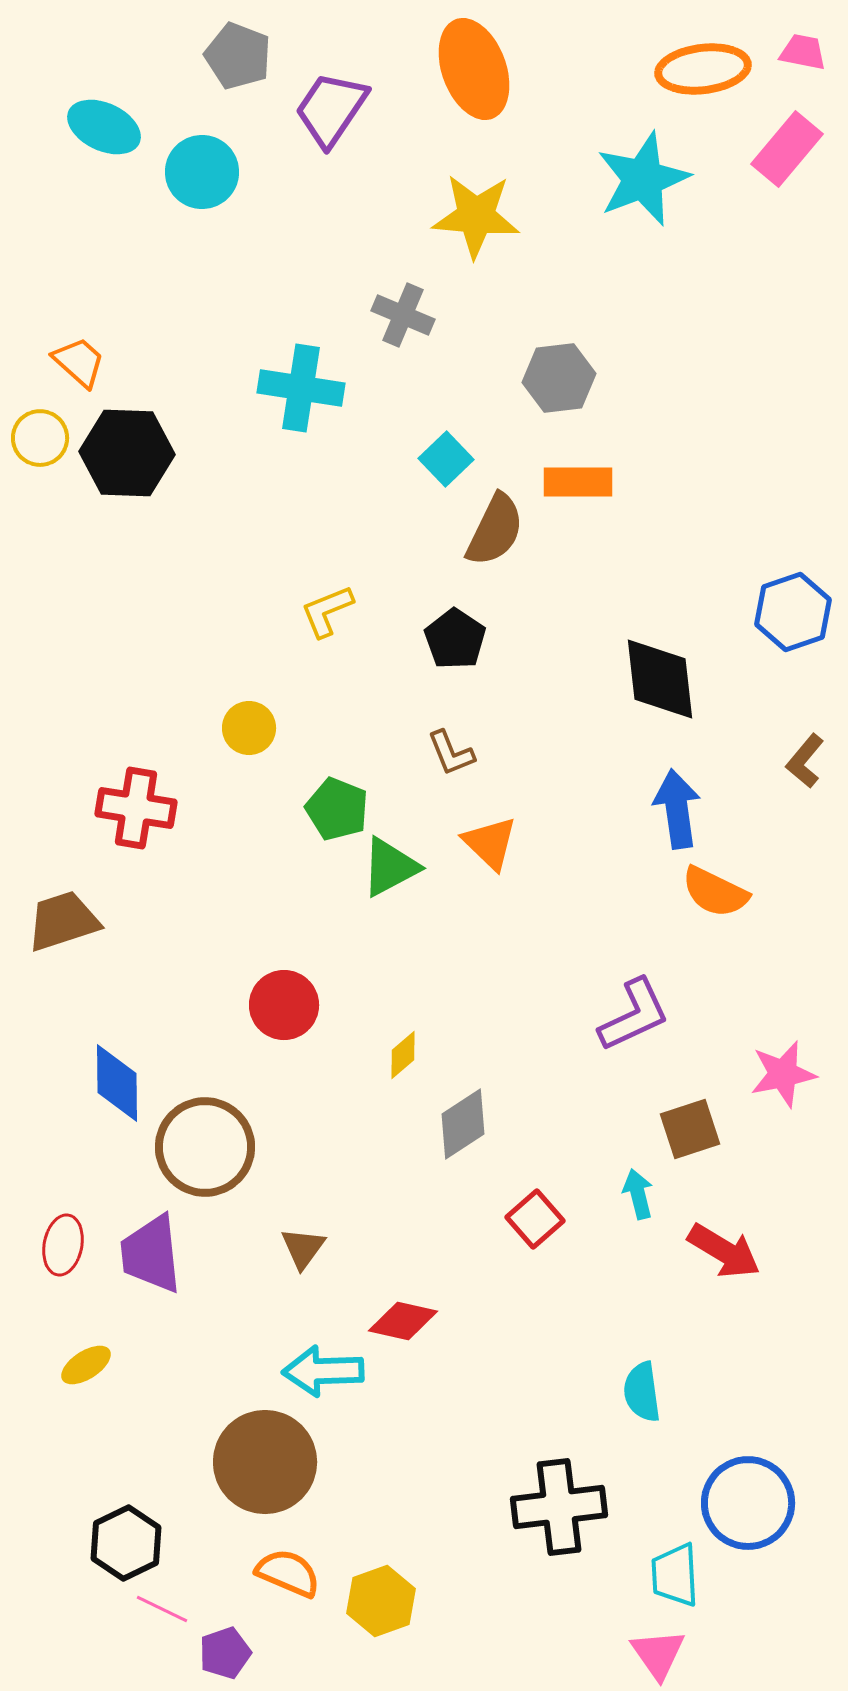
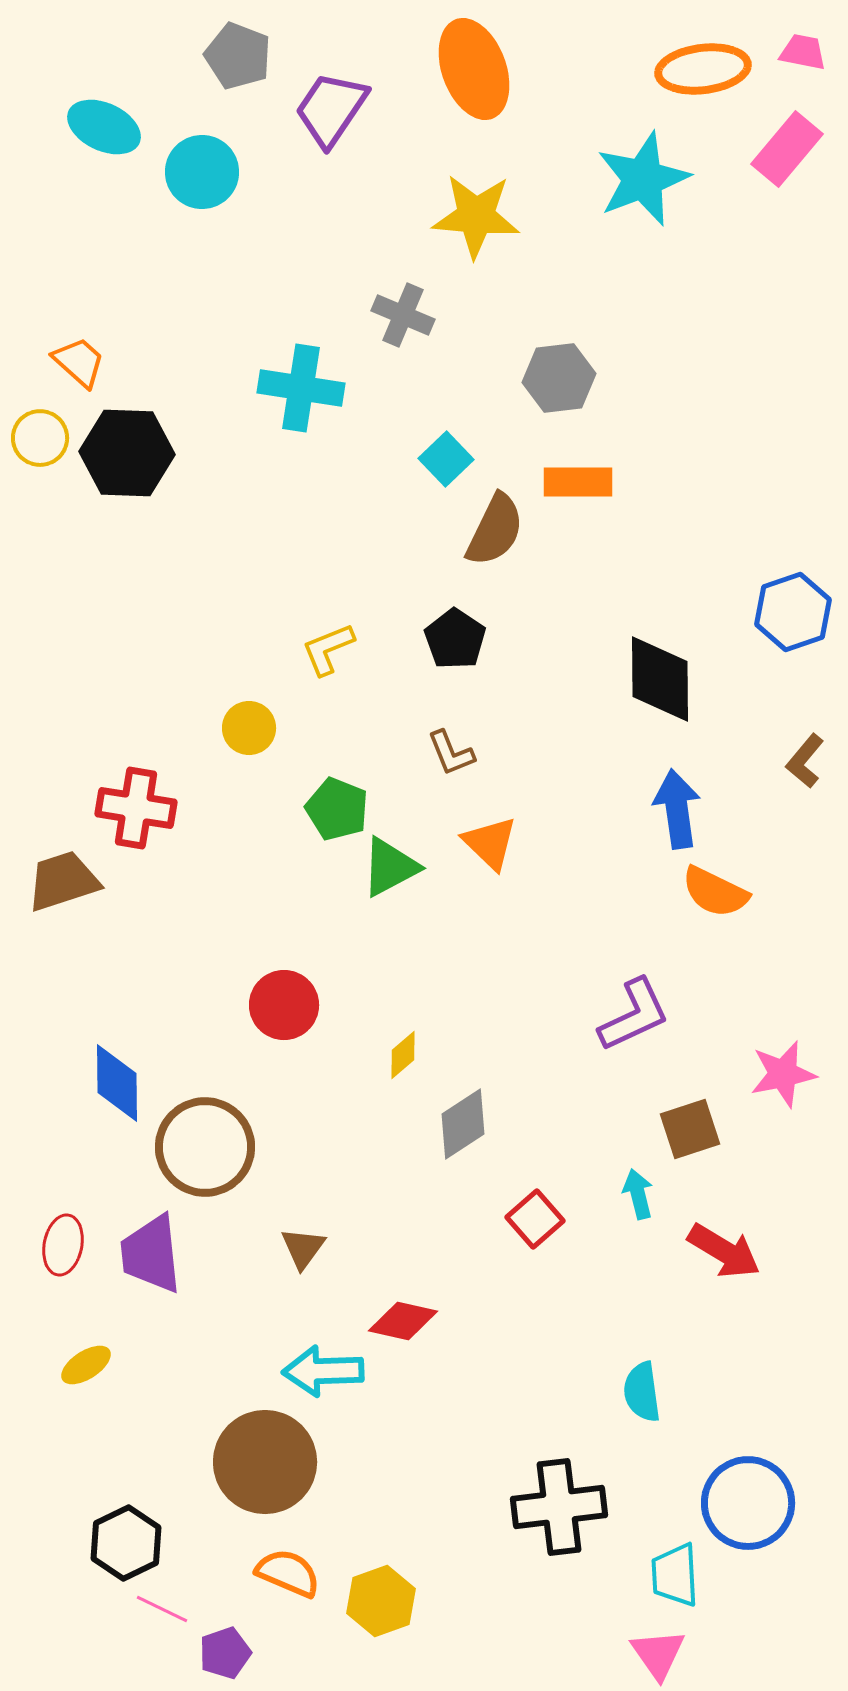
yellow L-shape at (327, 611): moved 1 px right, 38 px down
black diamond at (660, 679): rotated 6 degrees clockwise
brown trapezoid at (63, 921): moved 40 px up
